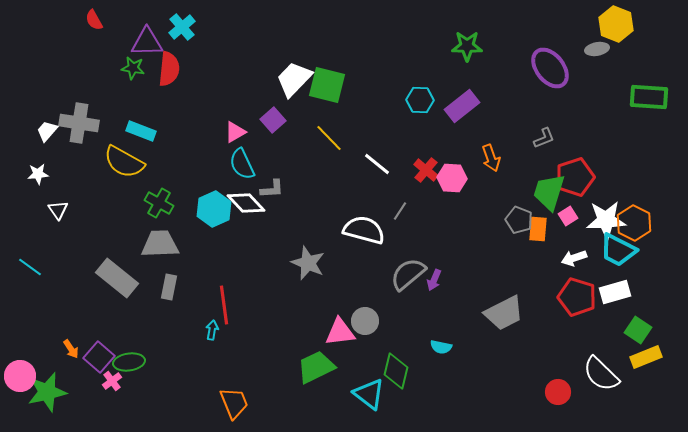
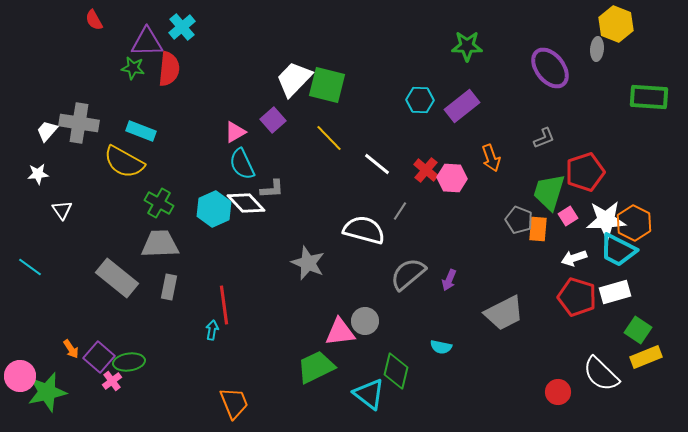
gray ellipse at (597, 49): rotated 75 degrees counterclockwise
red pentagon at (575, 177): moved 10 px right, 5 px up
white triangle at (58, 210): moved 4 px right
purple arrow at (434, 280): moved 15 px right
